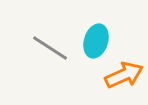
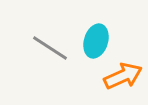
orange arrow: moved 1 px left, 1 px down
